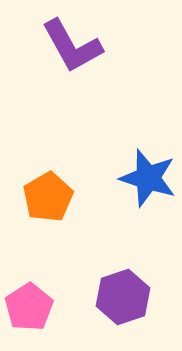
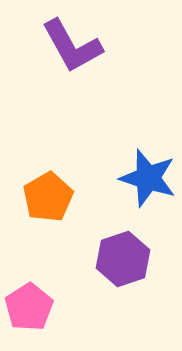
purple hexagon: moved 38 px up
